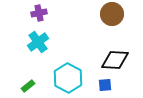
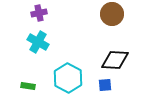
cyan cross: rotated 25 degrees counterclockwise
green rectangle: rotated 48 degrees clockwise
